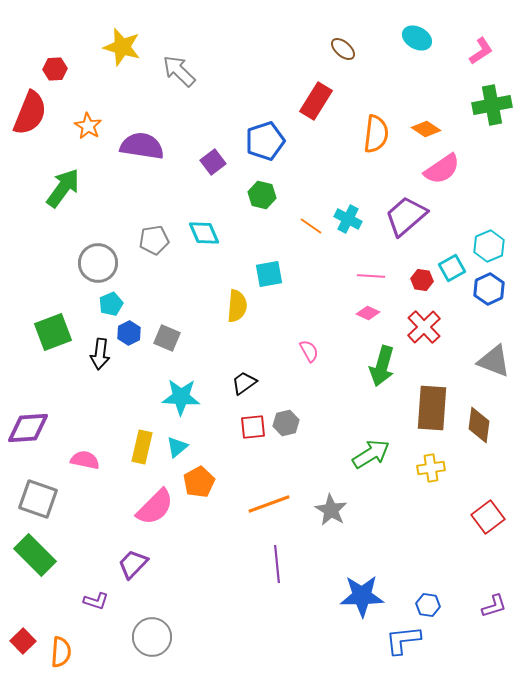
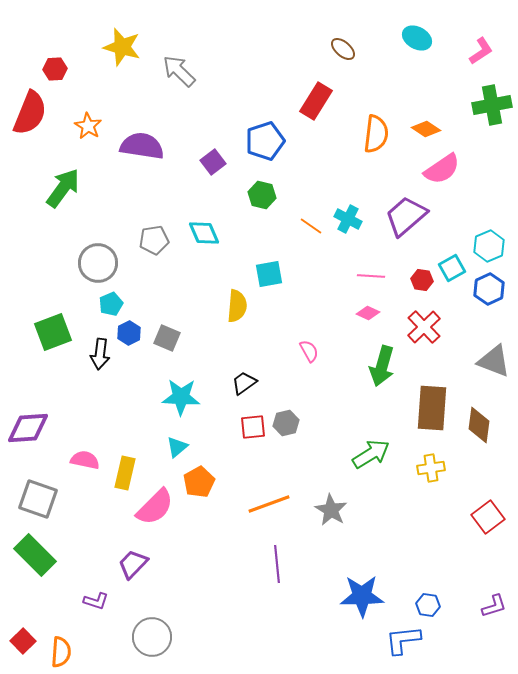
yellow rectangle at (142, 447): moved 17 px left, 26 px down
